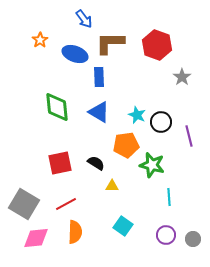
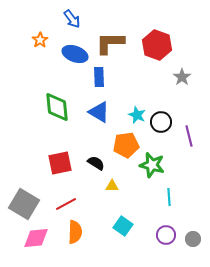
blue arrow: moved 12 px left
